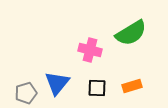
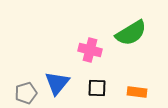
orange rectangle: moved 5 px right, 6 px down; rotated 24 degrees clockwise
